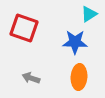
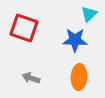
cyan triangle: rotated 12 degrees counterclockwise
blue star: moved 2 px up
